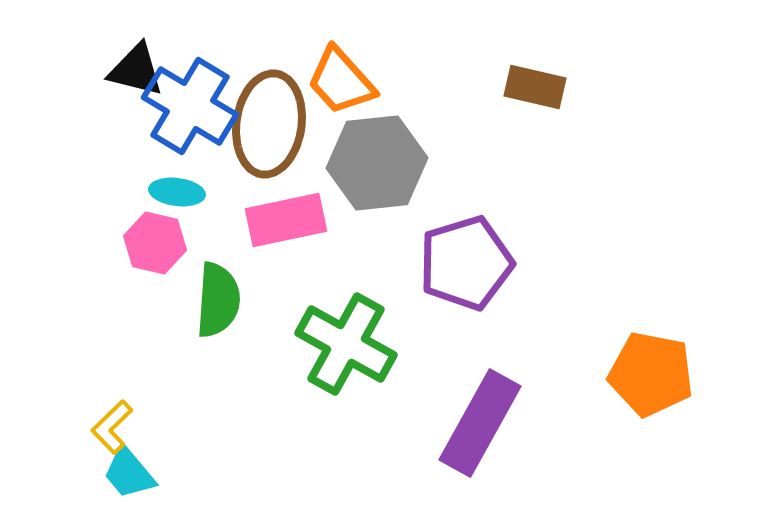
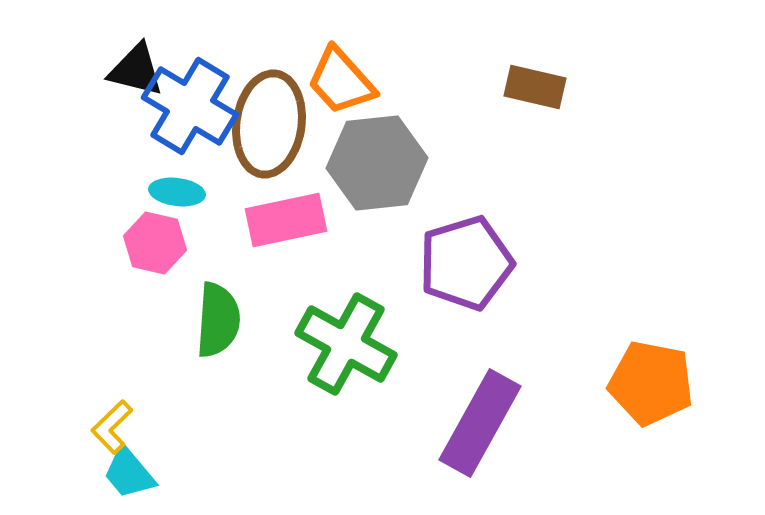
green semicircle: moved 20 px down
orange pentagon: moved 9 px down
